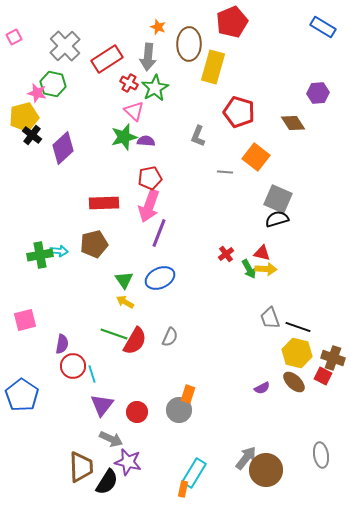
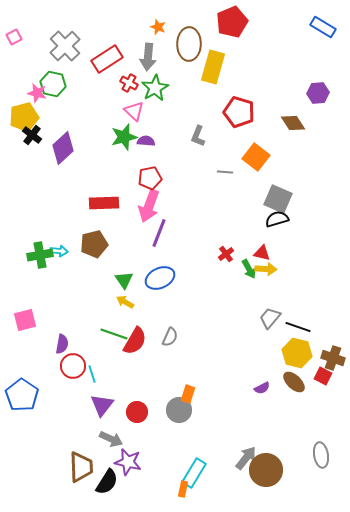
gray trapezoid at (270, 318): rotated 60 degrees clockwise
